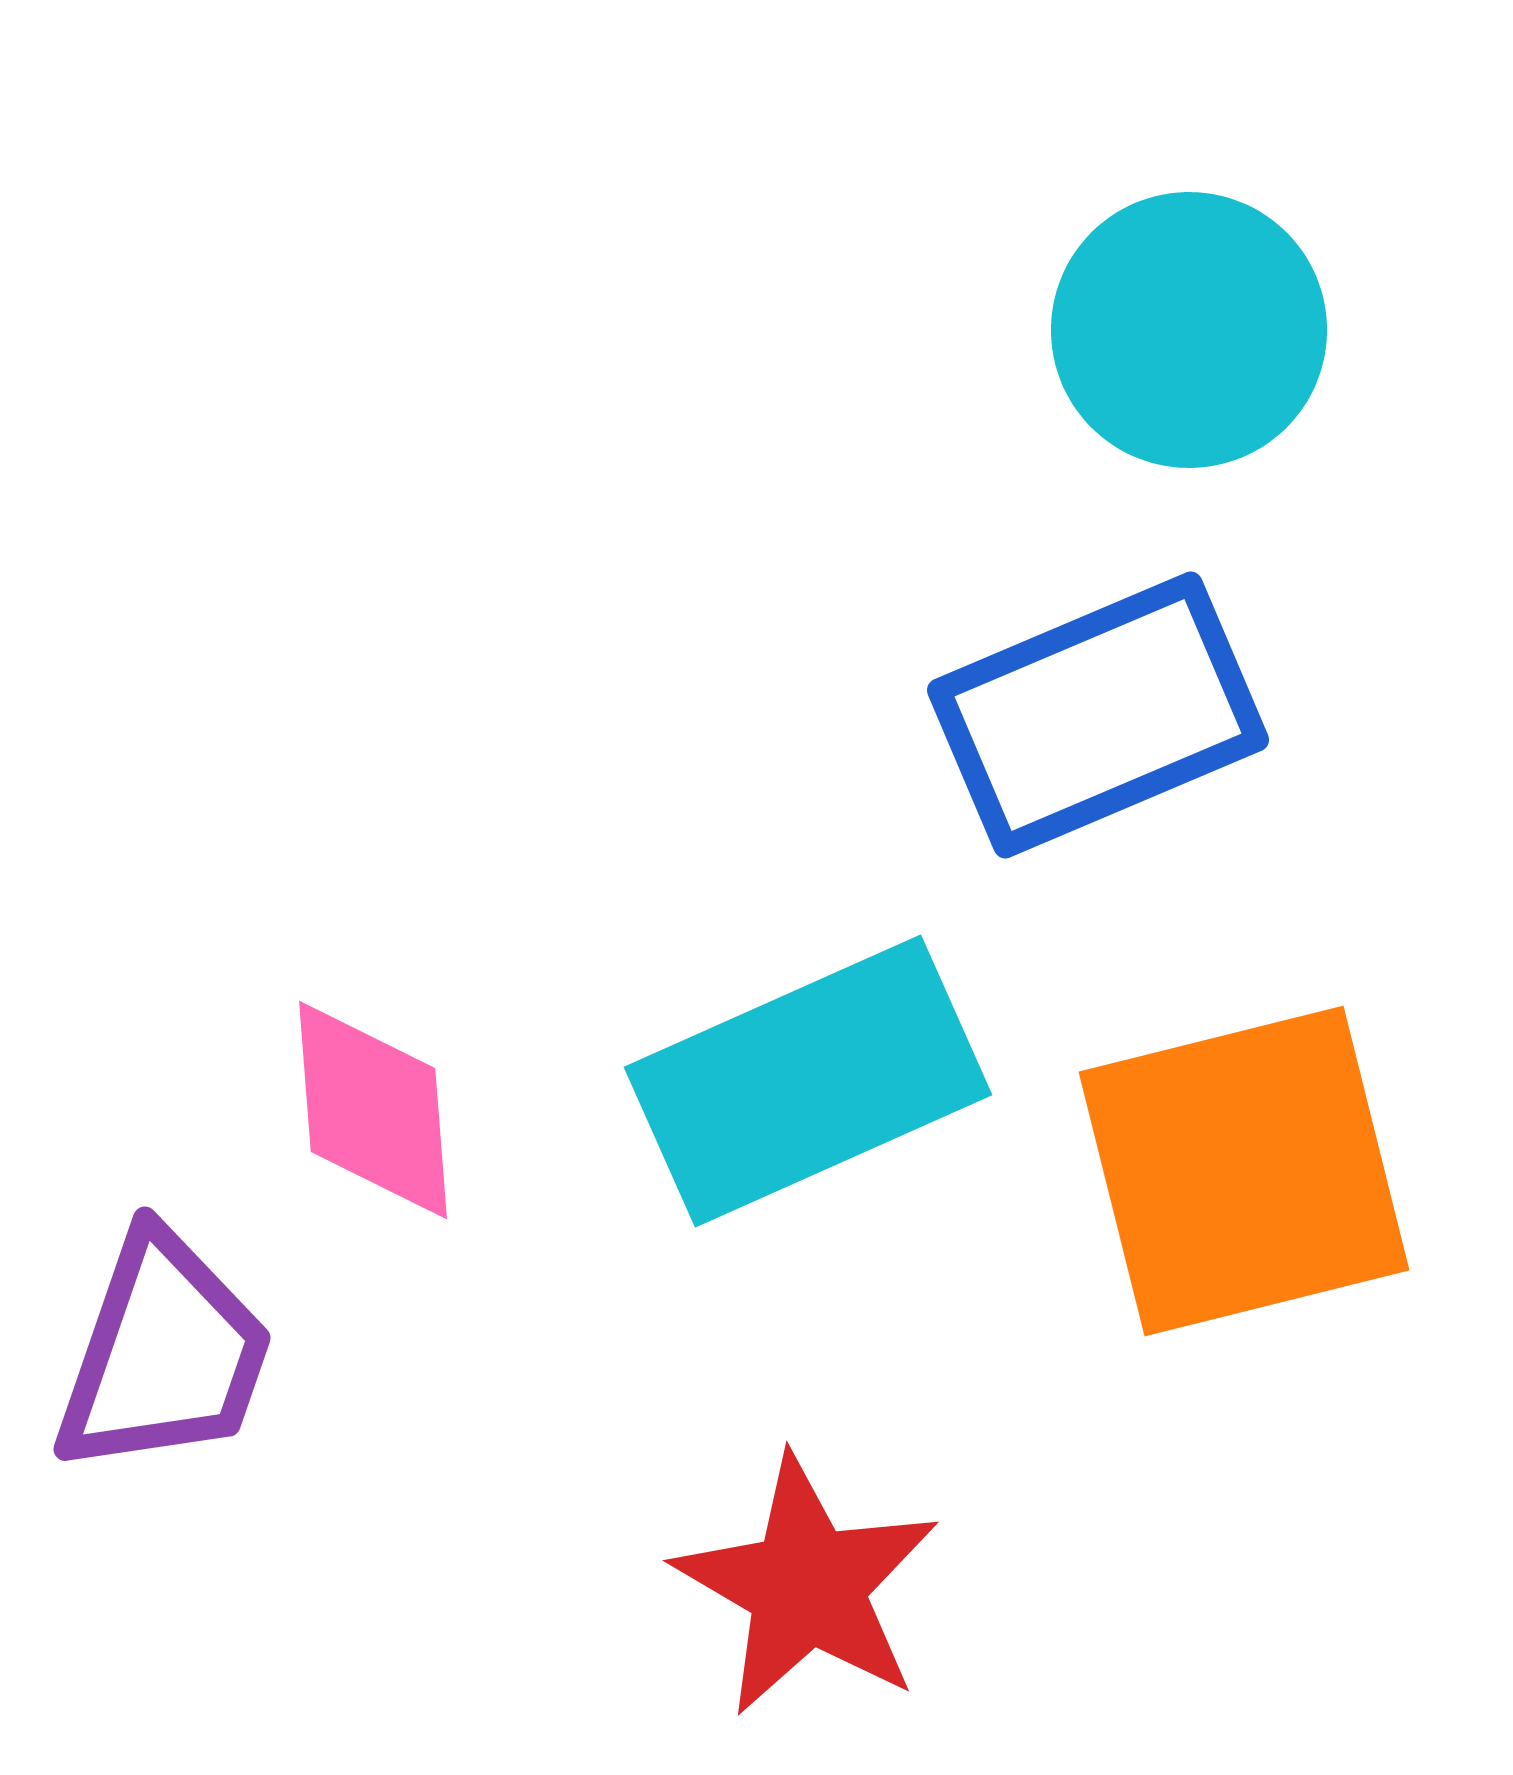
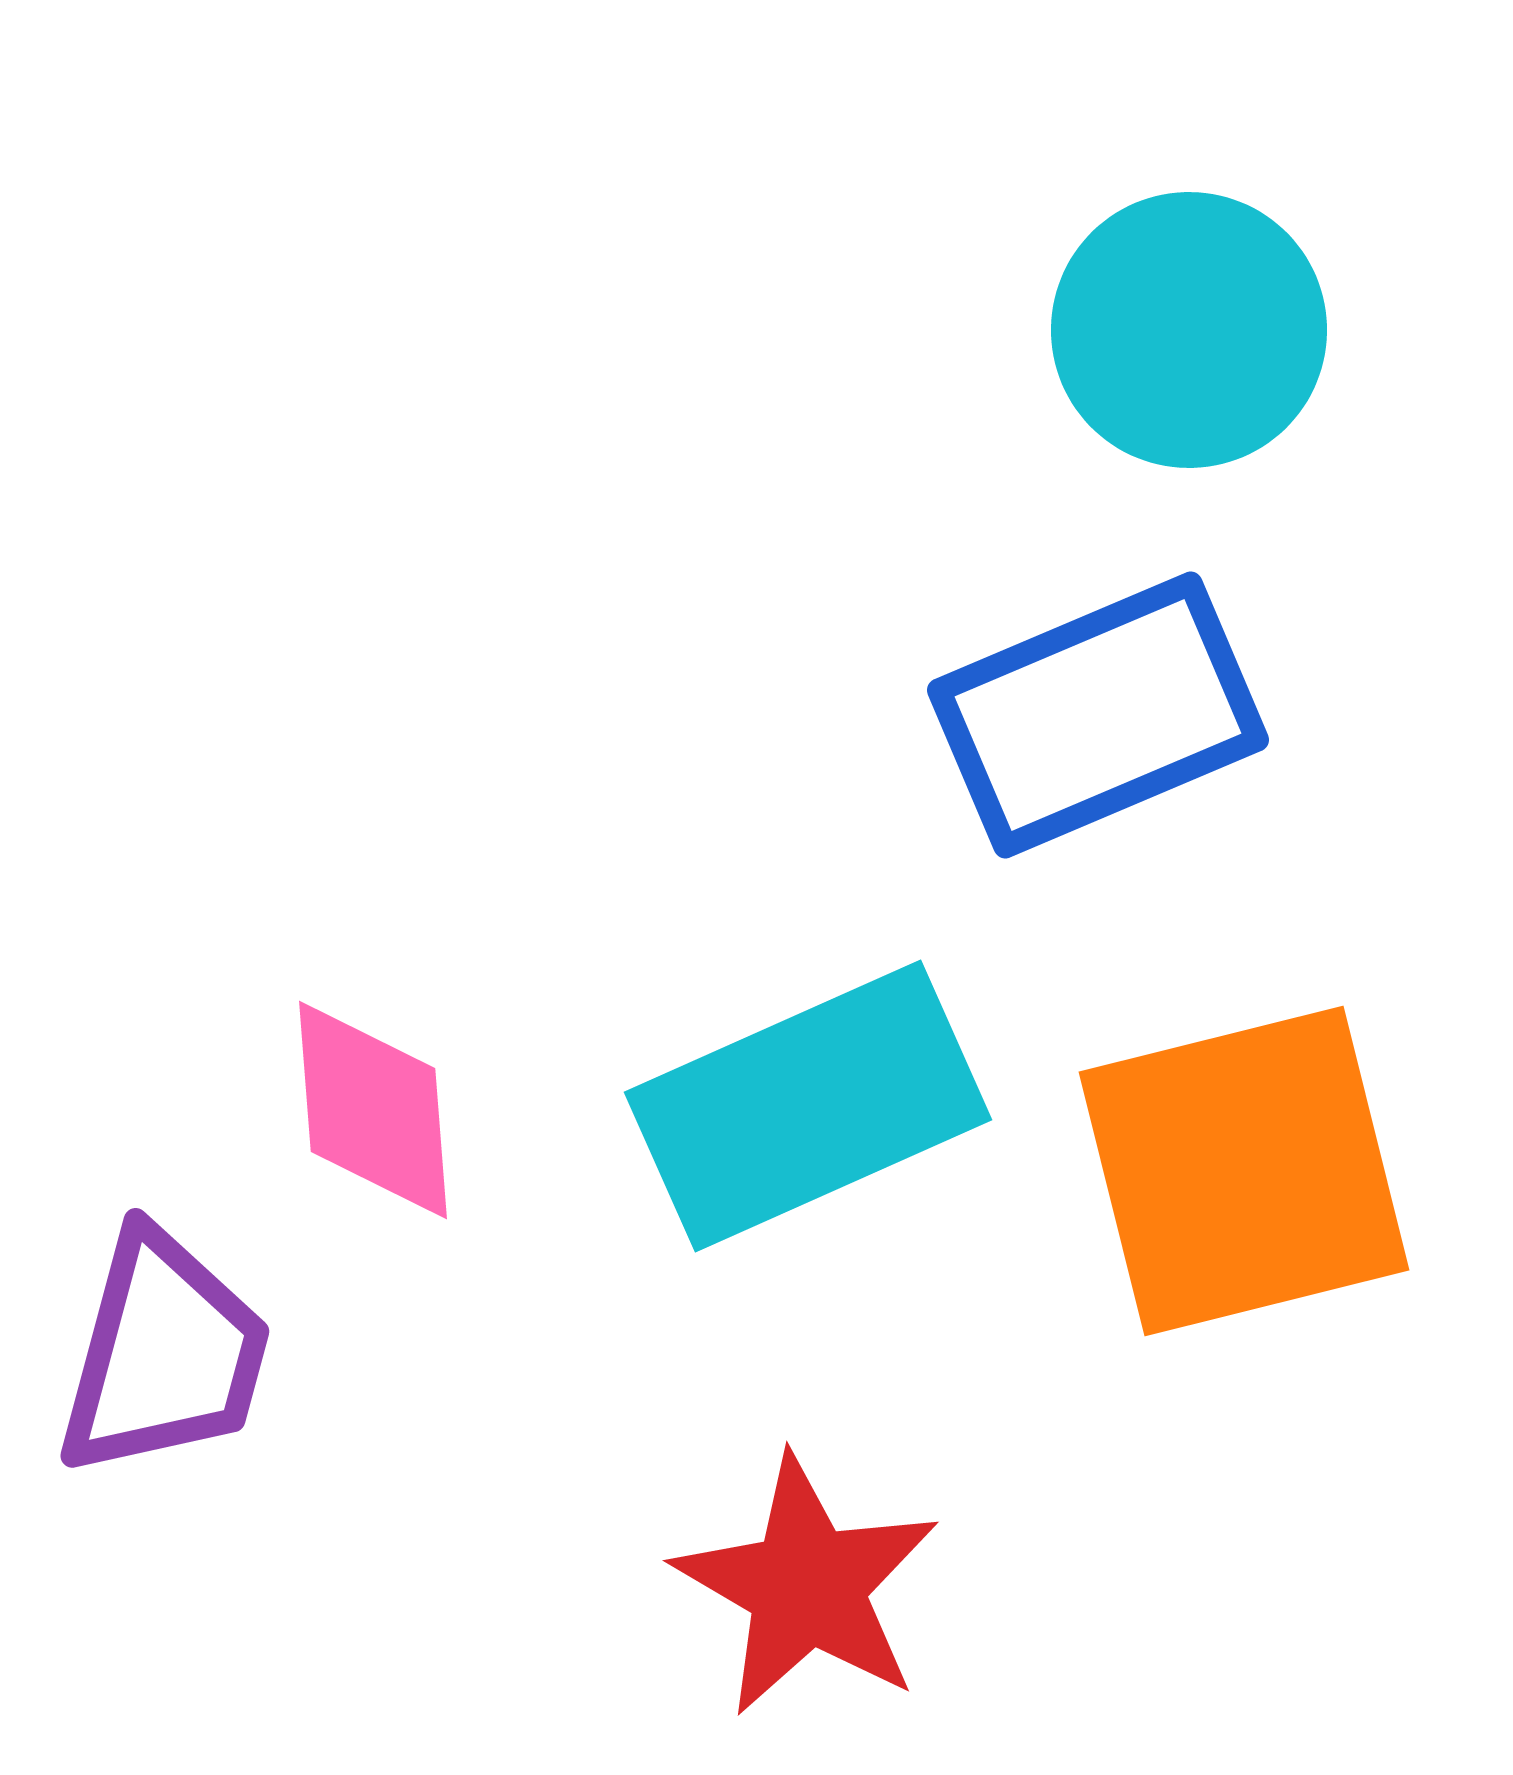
cyan rectangle: moved 25 px down
purple trapezoid: rotated 4 degrees counterclockwise
